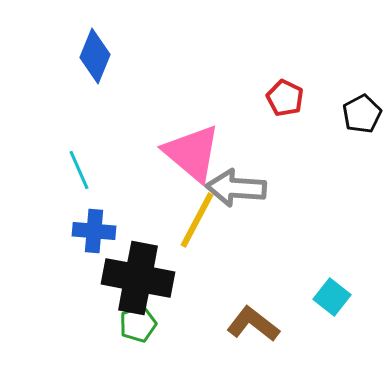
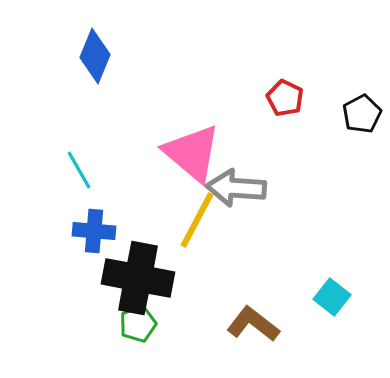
cyan line: rotated 6 degrees counterclockwise
